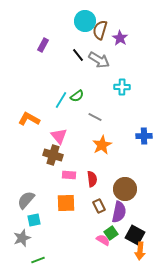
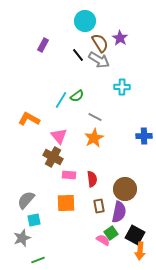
brown semicircle: moved 13 px down; rotated 132 degrees clockwise
orange star: moved 8 px left, 7 px up
brown cross: moved 2 px down; rotated 12 degrees clockwise
brown rectangle: rotated 16 degrees clockwise
